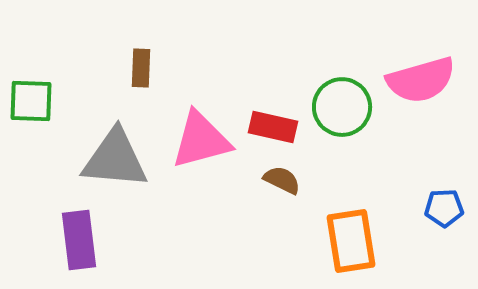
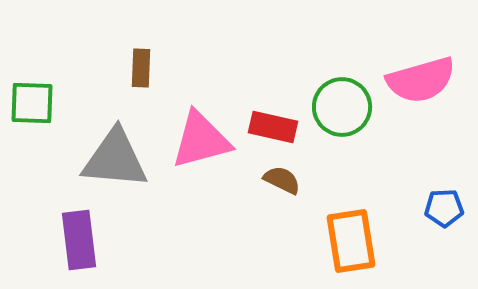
green square: moved 1 px right, 2 px down
